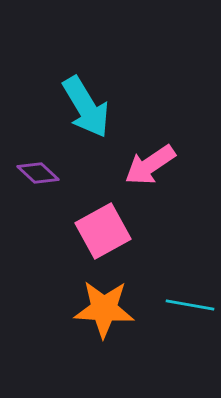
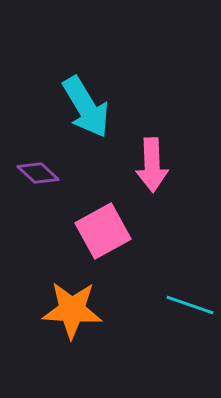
pink arrow: moved 2 px right; rotated 58 degrees counterclockwise
cyan line: rotated 9 degrees clockwise
orange star: moved 32 px left, 1 px down
